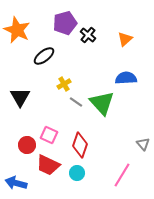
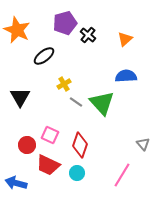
blue semicircle: moved 2 px up
pink square: moved 1 px right
